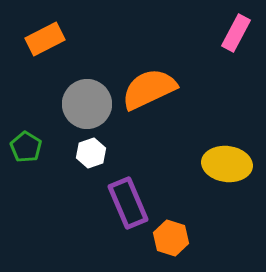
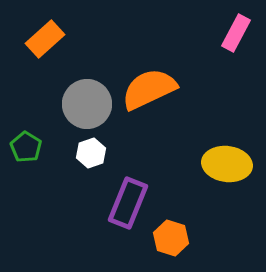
orange rectangle: rotated 15 degrees counterclockwise
purple rectangle: rotated 45 degrees clockwise
